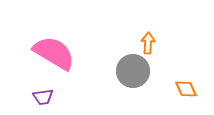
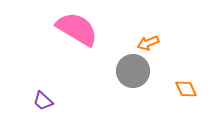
orange arrow: rotated 115 degrees counterclockwise
pink semicircle: moved 23 px right, 24 px up
purple trapezoid: moved 4 px down; rotated 50 degrees clockwise
